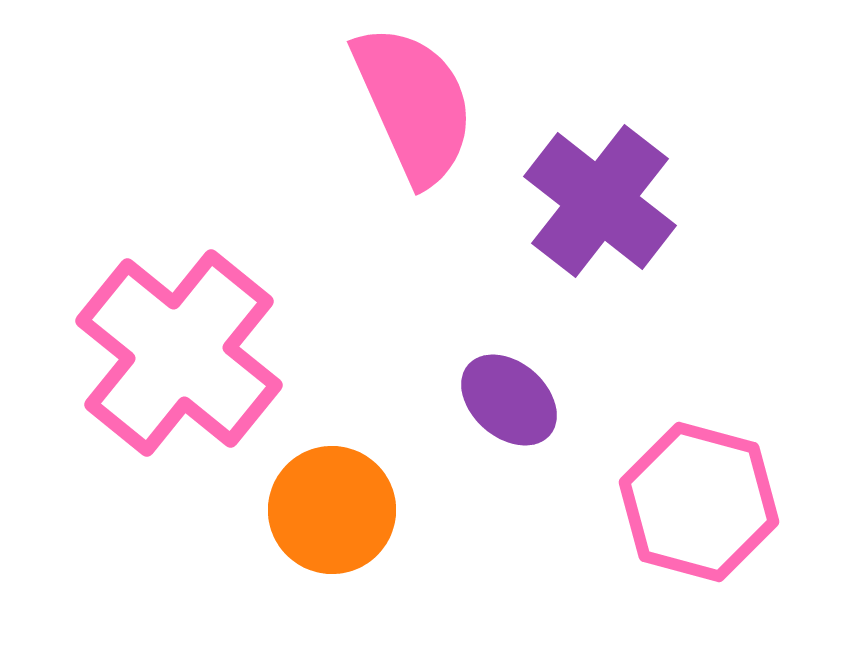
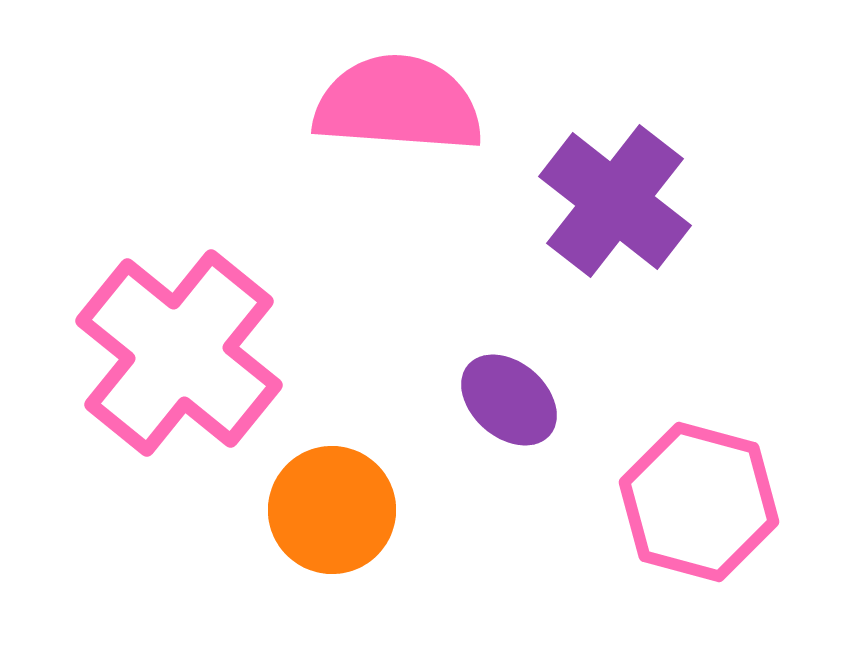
pink semicircle: moved 16 px left; rotated 62 degrees counterclockwise
purple cross: moved 15 px right
